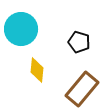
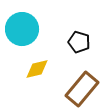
cyan circle: moved 1 px right
yellow diamond: moved 1 px up; rotated 70 degrees clockwise
